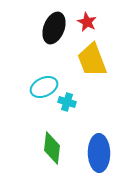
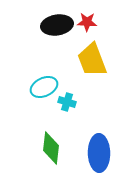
red star: rotated 24 degrees counterclockwise
black ellipse: moved 3 px right, 3 px up; rotated 60 degrees clockwise
green diamond: moved 1 px left
